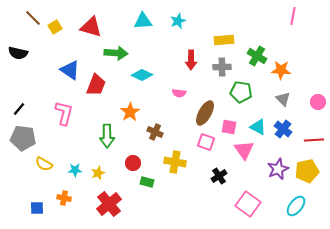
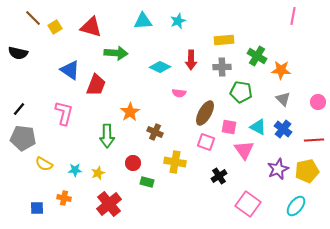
cyan diamond at (142, 75): moved 18 px right, 8 px up
